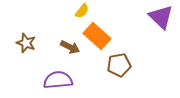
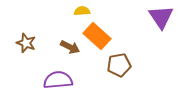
yellow semicircle: rotated 133 degrees counterclockwise
purple triangle: rotated 12 degrees clockwise
